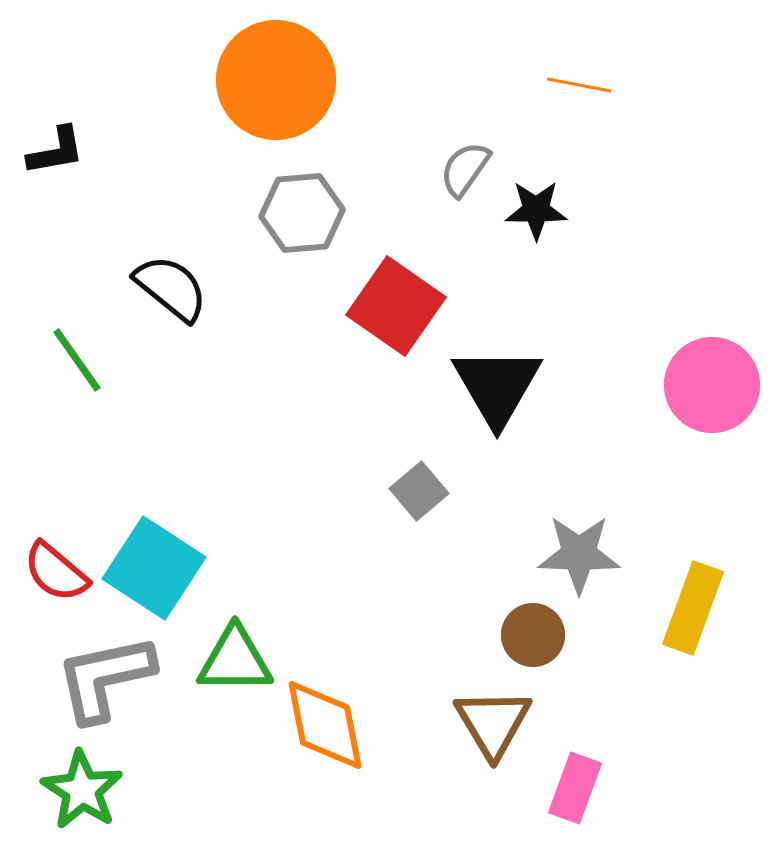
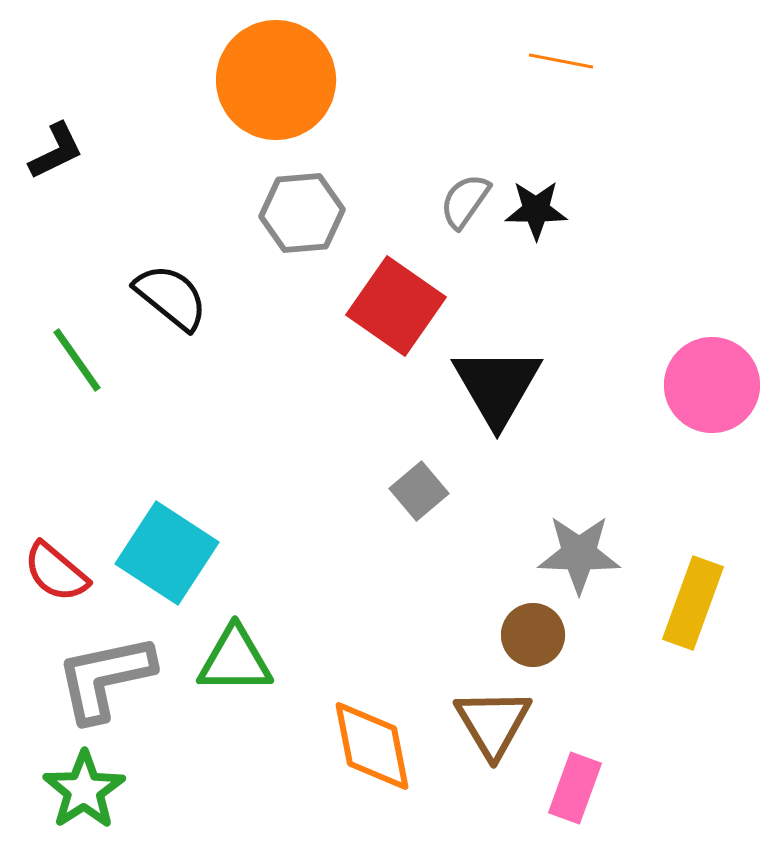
orange line: moved 18 px left, 24 px up
black L-shape: rotated 16 degrees counterclockwise
gray semicircle: moved 32 px down
black semicircle: moved 9 px down
cyan square: moved 13 px right, 15 px up
yellow rectangle: moved 5 px up
orange diamond: moved 47 px right, 21 px down
green star: moved 2 px right; rotated 6 degrees clockwise
